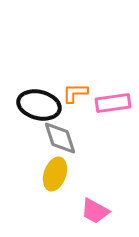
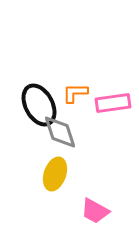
black ellipse: rotated 48 degrees clockwise
gray diamond: moved 6 px up
